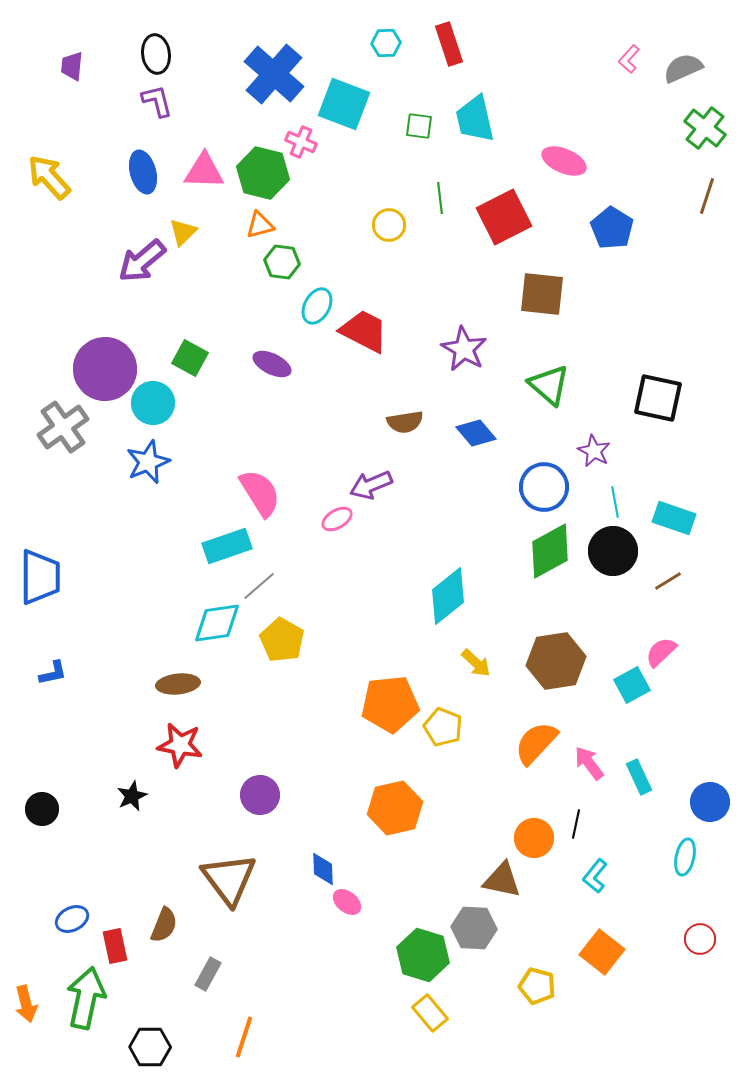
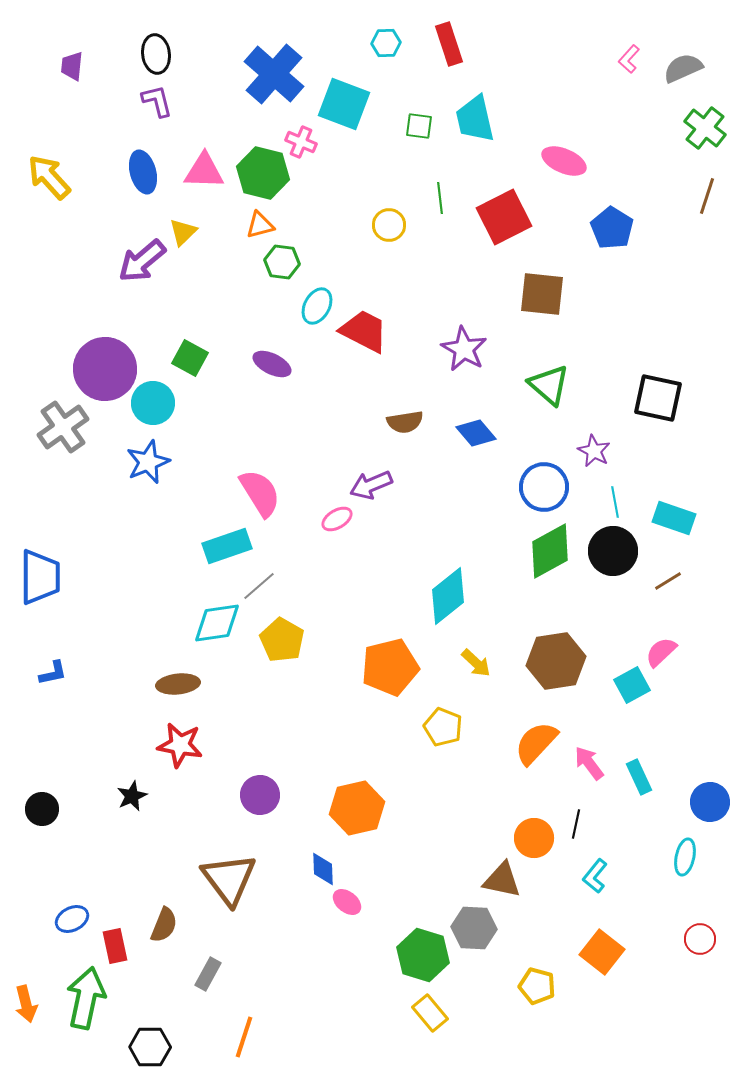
orange pentagon at (390, 704): moved 37 px up; rotated 8 degrees counterclockwise
orange hexagon at (395, 808): moved 38 px left
